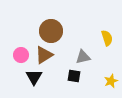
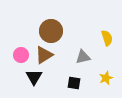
black square: moved 7 px down
yellow star: moved 5 px left, 3 px up
